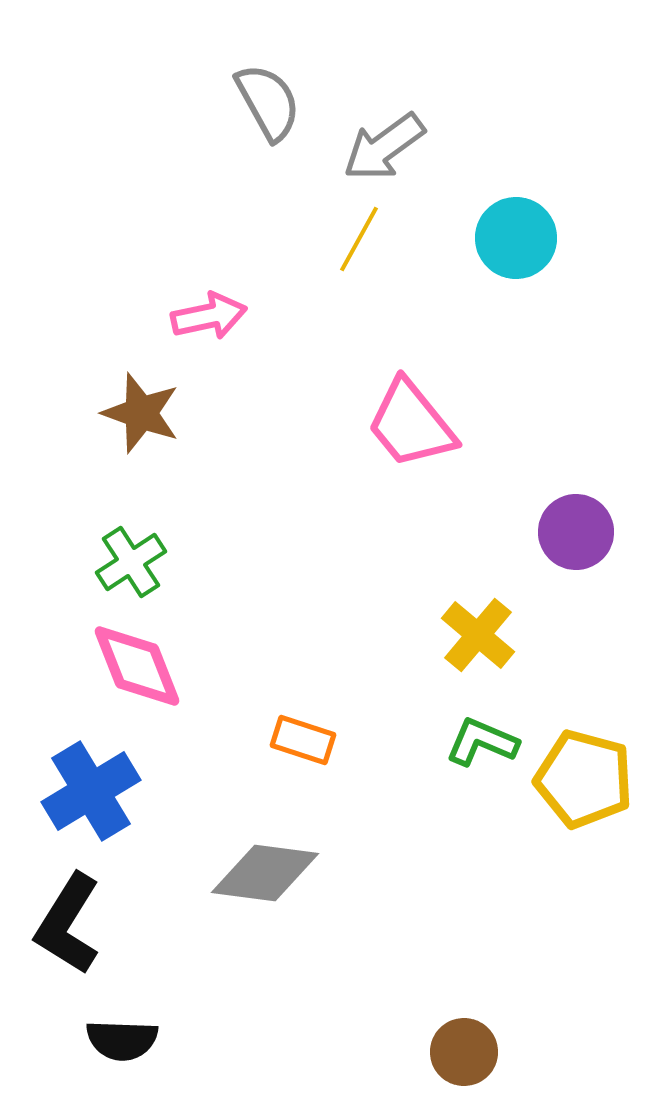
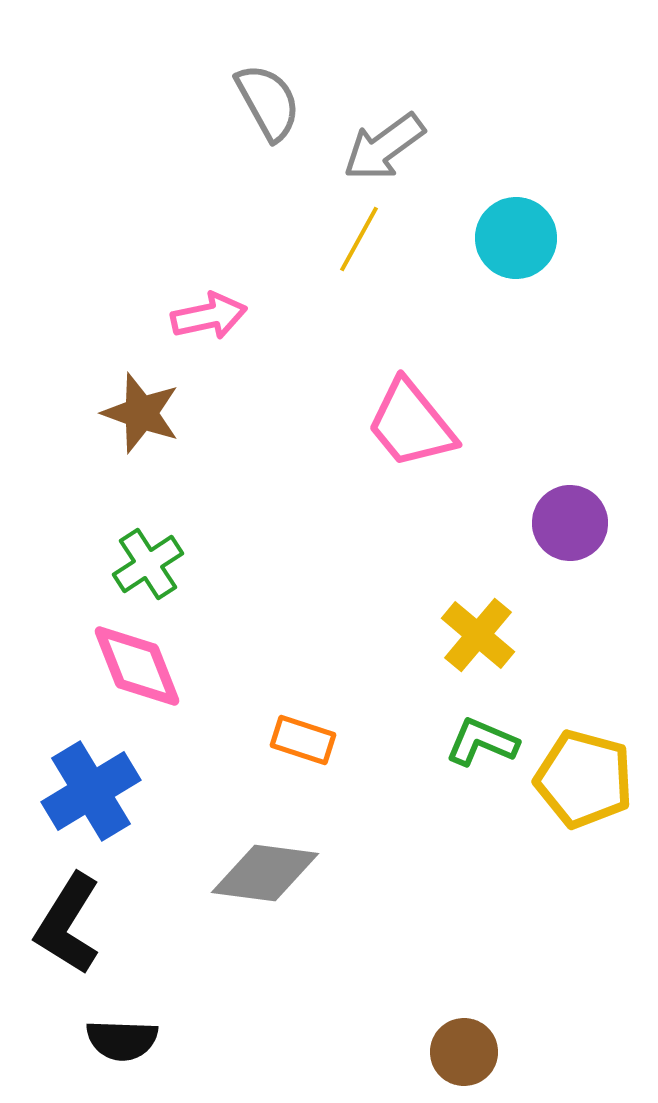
purple circle: moved 6 px left, 9 px up
green cross: moved 17 px right, 2 px down
